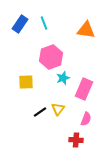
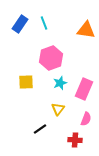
pink hexagon: moved 1 px down
cyan star: moved 3 px left, 5 px down
black line: moved 17 px down
red cross: moved 1 px left
